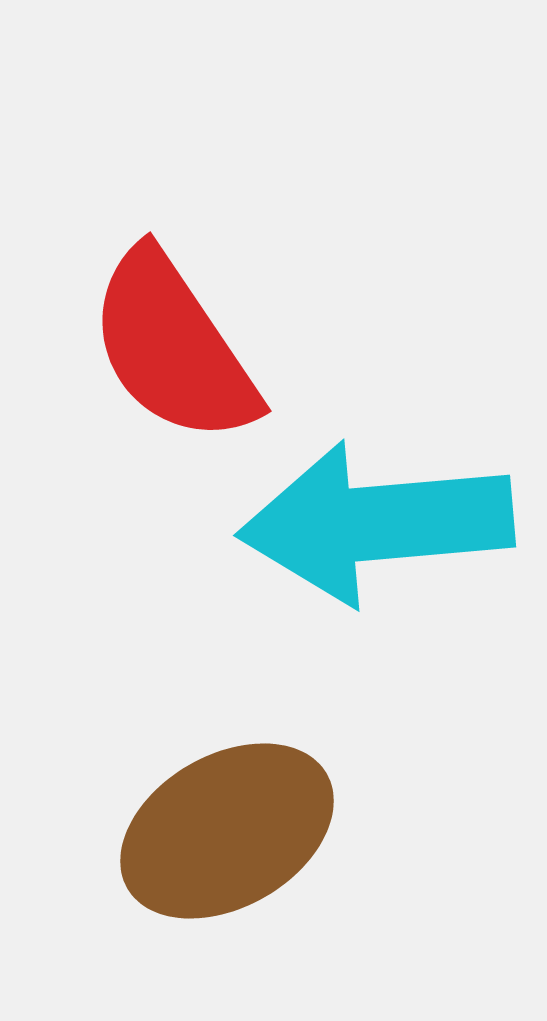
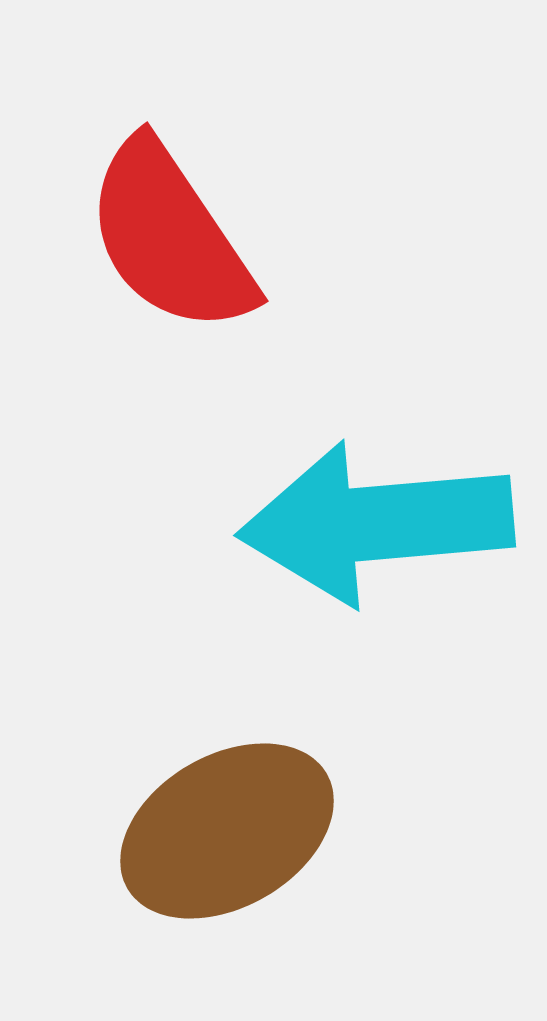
red semicircle: moved 3 px left, 110 px up
